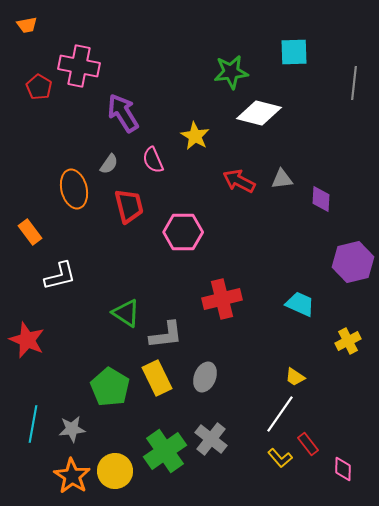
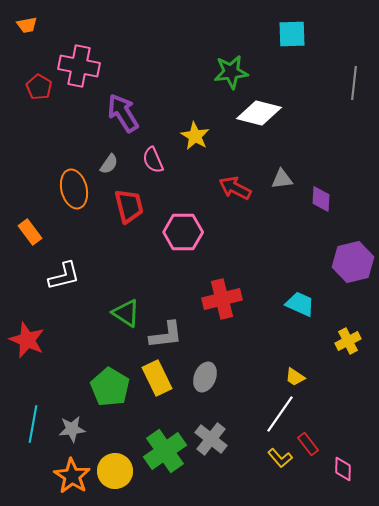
cyan square: moved 2 px left, 18 px up
red arrow: moved 4 px left, 7 px down
white L-shape: moved 4 px right
